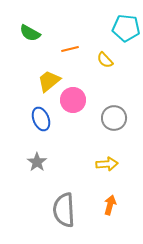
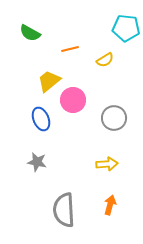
yellow semicircle: rotated 78 degrees counterclockwise
gray star: rotated 24 degrees counterclockwise
